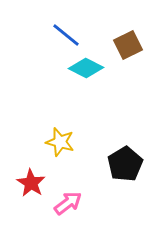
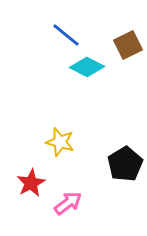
cyan diamond: moved 1 px right, 1 px up
red star: rotated 12 degrees clockwise
